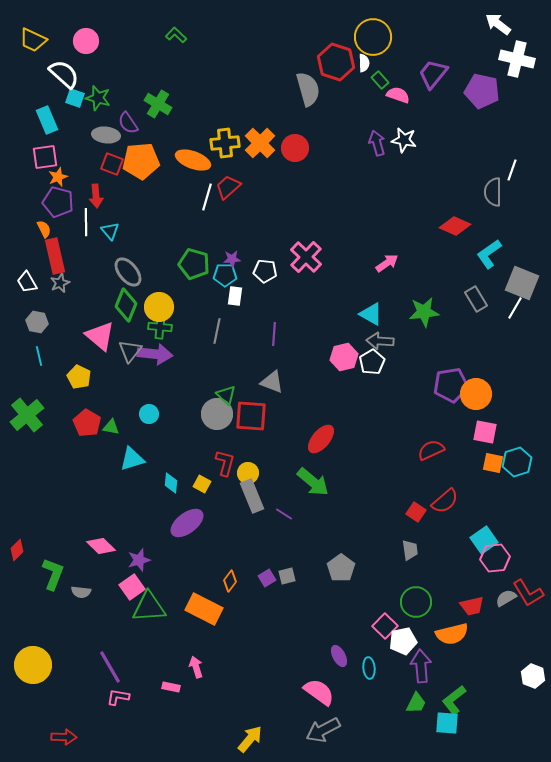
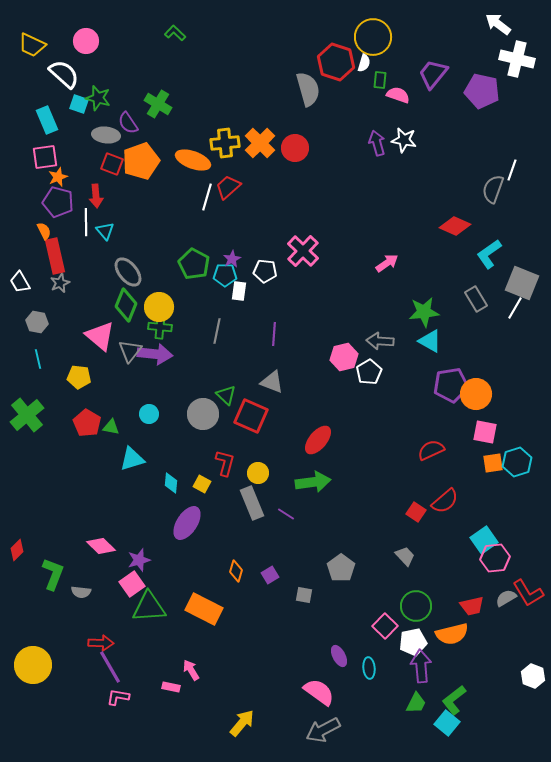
green L-shape at (176, 35): moved 1 px left, 2 px up
yellow trapezoid at (33, 40): moved 1 px left, 5 px down
white semicircle at (364, 63): rotated 18 degrees clockwise
green rectangle at (380, 80): rotated 48 degrees clockwise
cyan square at (75, 98): moved 4 px right, 6 px down
orange pentagon at (141, 161): rotated 15 degrees counterclockwise
gray semicircle at (493, 192): moved 3 px up; rotated 20 degrees clockwise
orange semicircle at (44, 229): moved 2 px down
cyan triangle at (110, 231): moved 5 px left
pink cross at (306, 257): moved 3 px left, 6 px up
purple star at (232, 259): rotated 24 degrees counterclockwise
green pentagon at (194, 264): rotated 12 degrees clockwise
white trapezoid at (27, 282): moved 7 px left
white rectangle at (235, 296): moved 4 px right, 5 px up
cyan triangle at (371, 314): moved 59 px right, 27 px down
cyan line at (39, 356): moved 1 px left, 3 px down
white pentagon at (372, 362): moved 3 px left, 10 px down
yellow pentagon at (79, 377): rotated 20 degrees counterclockwise
gray circle at (217, 414): moved 14 px left
red square at (251, 416): rotated 20 degrees clockwise
red ellipse at (321, 439): moved 3 px left, 1 px down
orange square at (493, 463): rotated 20 degrees counterclockwise
yellow circle at (248, 473): moved 10 px right
green arrow at (313, 482): rotated 48 degrees counterclockwise
gray rectangle at (252, 496): moved 7 px down
purple line at (284, 514): moved 2 px right
purple ellipse at (187, 523): rotated 20 degrees counterclockwise
gray trapezoid at (410, 550): moved 5 px left, 6 px down; rotated 35 degrees counterclockwise
gray square at (287, 576): moved 17 px right, 19 px down; rotated 24 degrees clockwise
purple square at (267, 578): moved 3 px right, 3 px up
orange diamond at (230, 581): moved 6 px right, 10 px up; rotated 20 degrees counterclockwise
pink square at (132, 587): moved 3 px up
green circle at (416, 602): moved 4 px down
white pentagon at (403, 641): moved 10 px right, 1 px down
pink arrow at (196, 667): moved 5 px left, 3 px down; rotated 15 degrees counterclockwise
cyan square at (447, 723): rotated 35 degrees clockwise
red arrow at (64, 737): moved 37 px right, 94 px up
yellow arrow at (250, 739): moved 8 px left, 16 px up
